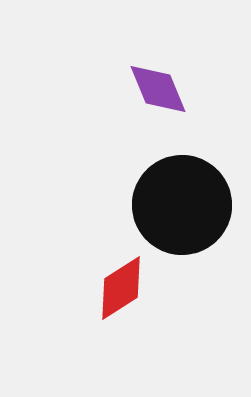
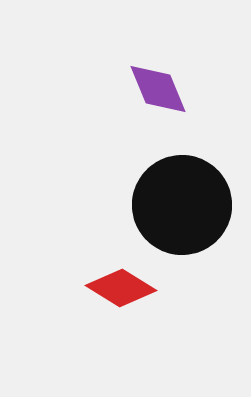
red diamond: rotated 64 degrees clockwise
